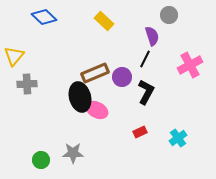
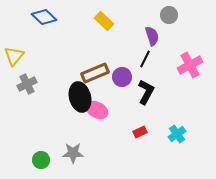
gray cross: rotated 24 degrees counterclockwise
cyan cross: moved 1 px left, 4 px up
